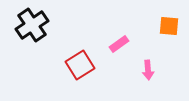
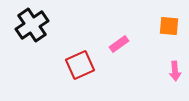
red square: rotated 8 degrees clockwise
pink arrow: moved 27 px right, 1 px down
